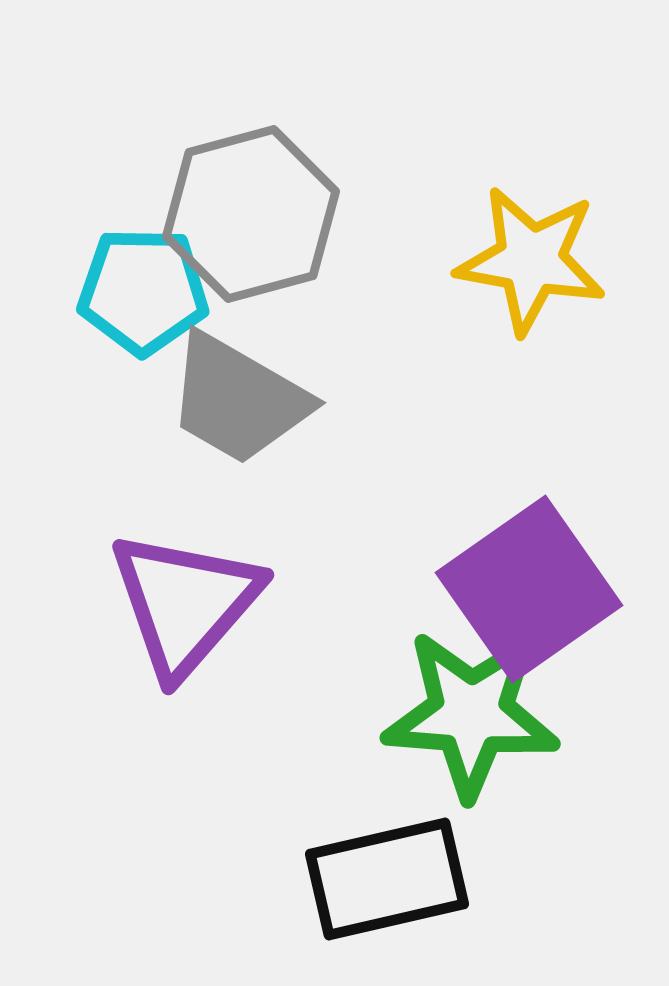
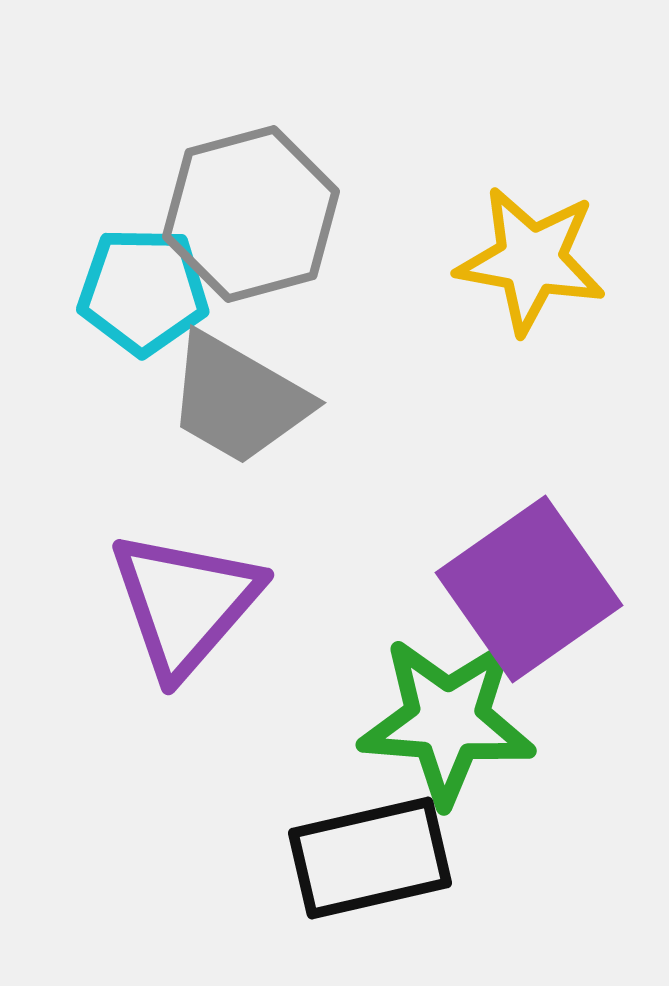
green star: moved 24 px left, 7 px down
black rectangle: moved 17 px left, 21 px up
